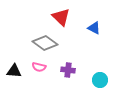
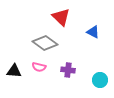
blue triangle: moved 1 px left, 4 px down
